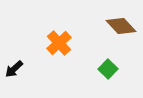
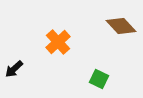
orange cross: moved 1 px left, 1 px up
green square: moved 9 px left, 10 px down; rotated 18 degrees counterclockwise
